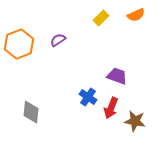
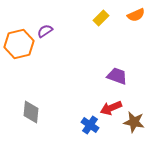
purple semicircle: moved 13 px left, 9 px up
orange hexagon: rotated 8 degrees clockwise
blue cross: moved 2 px right, 28 px down
red arrow: rotated 45 degrees clockwise
brown star: moved 1 px left, 1 px down
